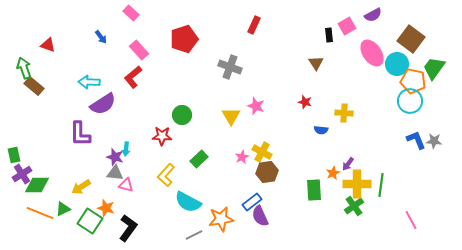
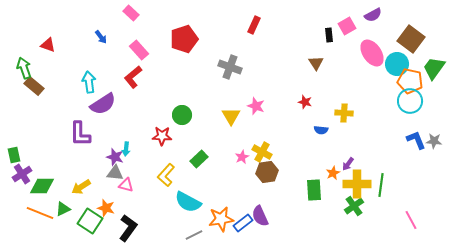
orange pentagon at (413, 81): moved 3 px left
cyan arrow at (89, 82): rotated 80 degrees clockwise
green diamond at (37, 185): moved 5 px right, 1 px down
blue rectangle at (252, 202): moved 9 px left, 21 px down
